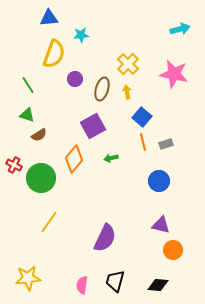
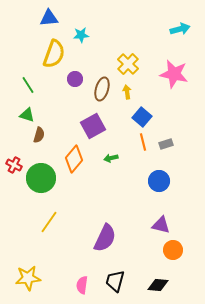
brown semicircle: rotated 42 degrees counterclockwise
